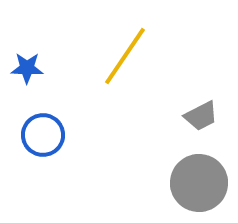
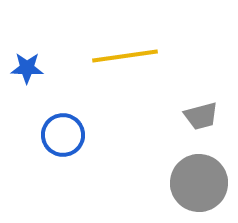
yellow line: rotated 48 degrees clockwise
gray trapezoid: rotated 12 degrees clockwise
blue circle: moved 20 px right
